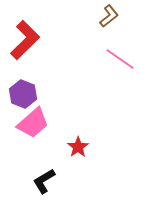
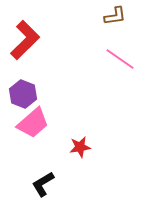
brown L-shape: moved 6 px right; rotated 30 degrees clockwise
red star: moved 2 px right; rotated 25 degrees clockwise
black L-shape: moved 1 px left, 3 px down
